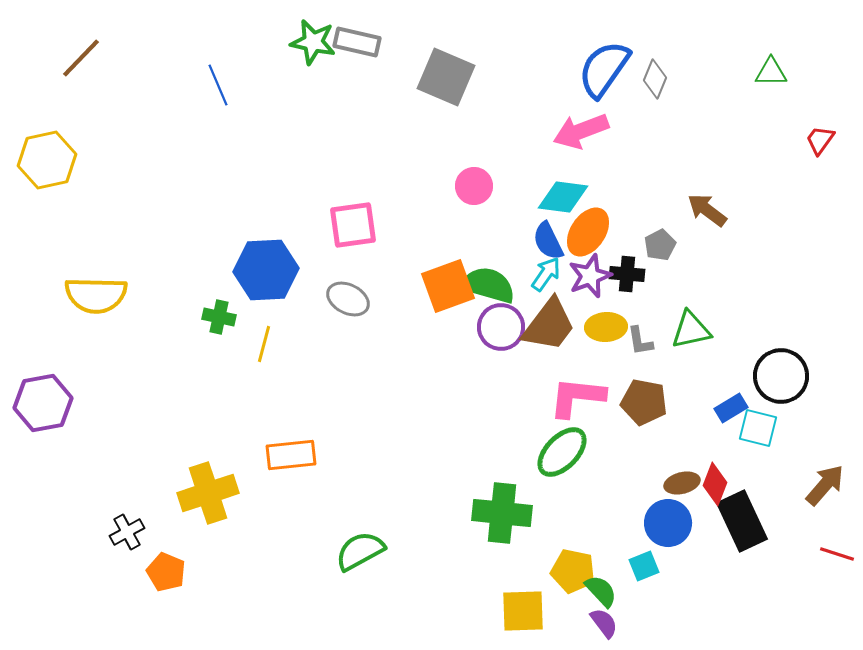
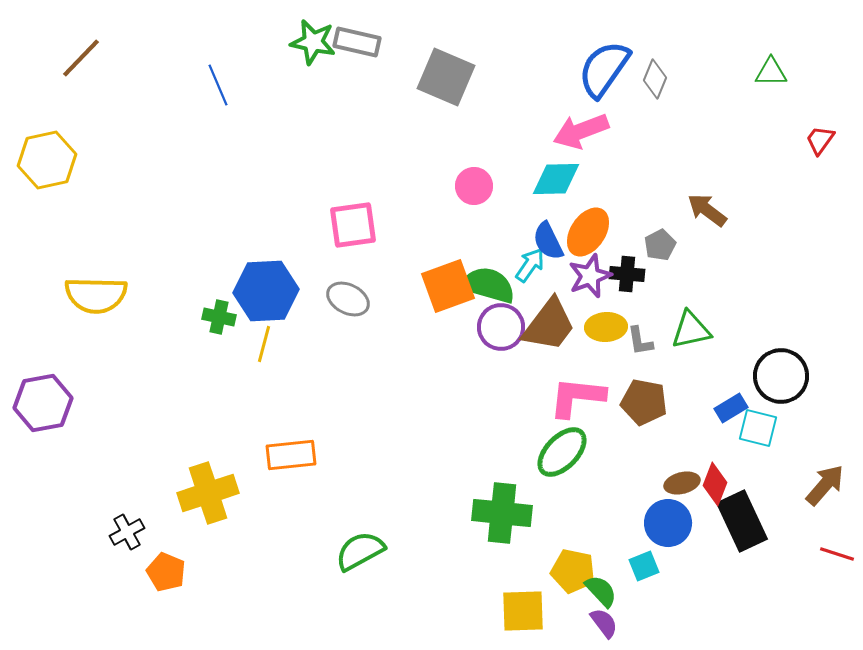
cyan diamond at (563, 197): moved 7 px left, 18 px up; rotated 9 degrees counterclockwise
blue hexagon at (266, 270): moved 21 px down
cyan arrow at (546, 274): moved 16 px left, 9 px up
